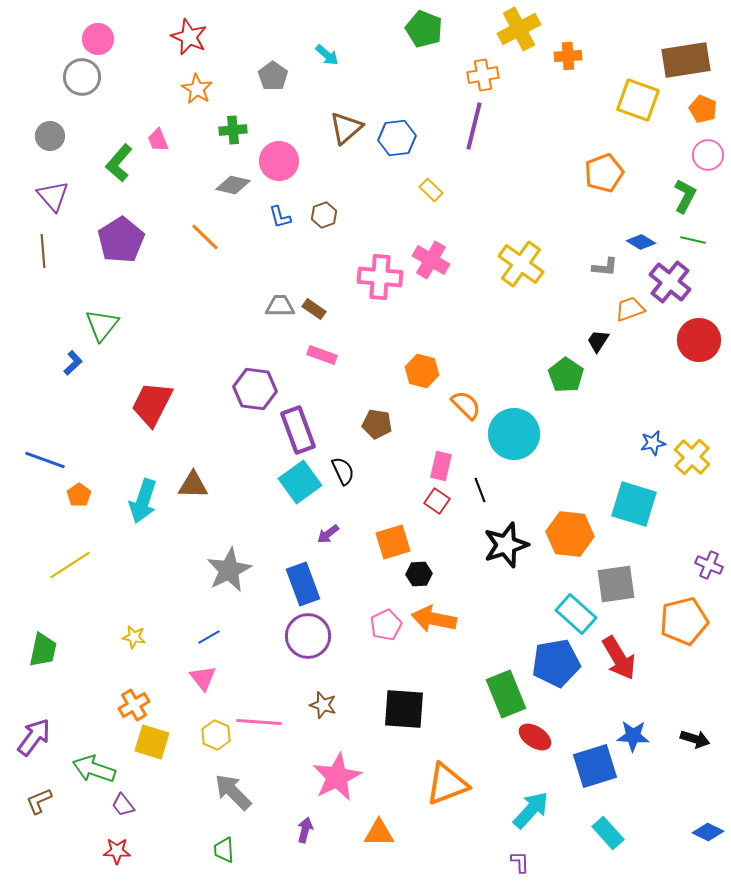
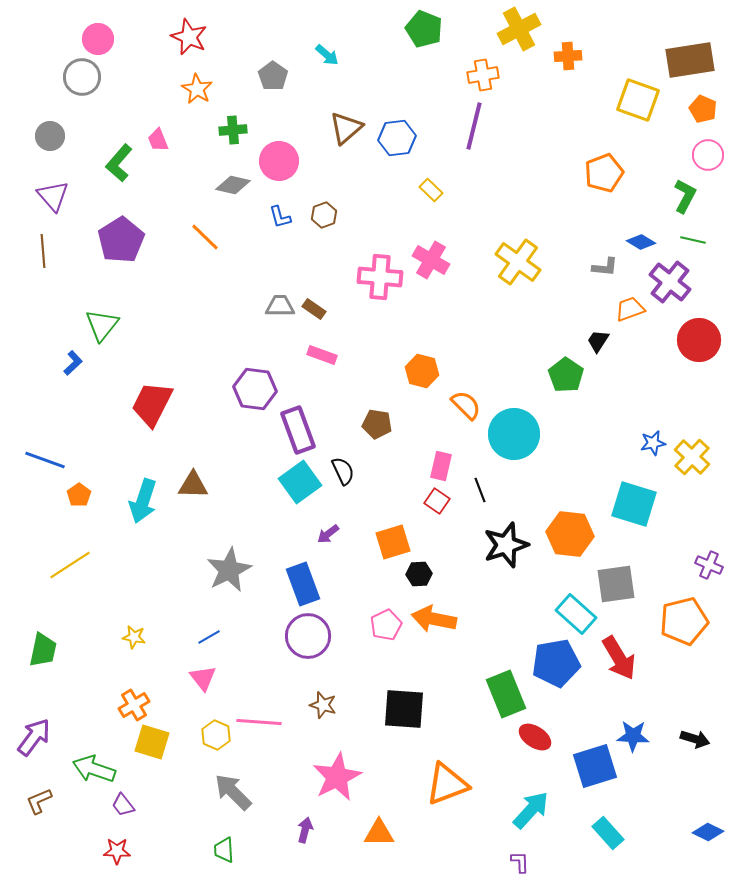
brown rectangle at (686, 60): moved 4 px right
yellow cross at (521, 264): moved 3 px left, 2 px up
